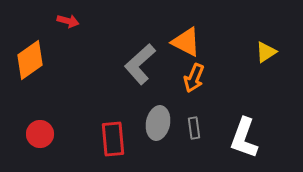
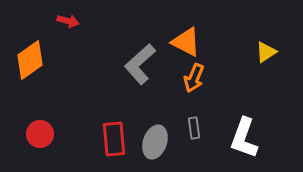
gray ellipse: moved 3 px left, 19 px down; rotated 8 degrees clockwise
red rectangle: moved 1 px right
